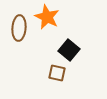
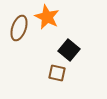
brown ellipse: rotated 15 degrees clockwise
